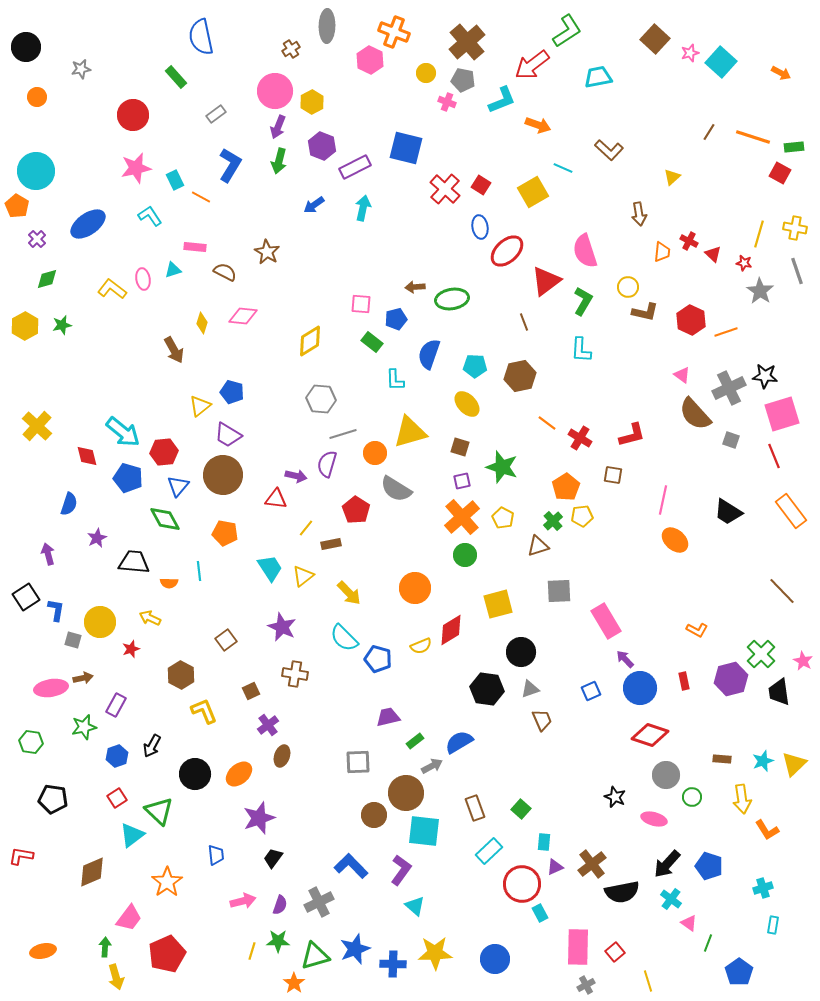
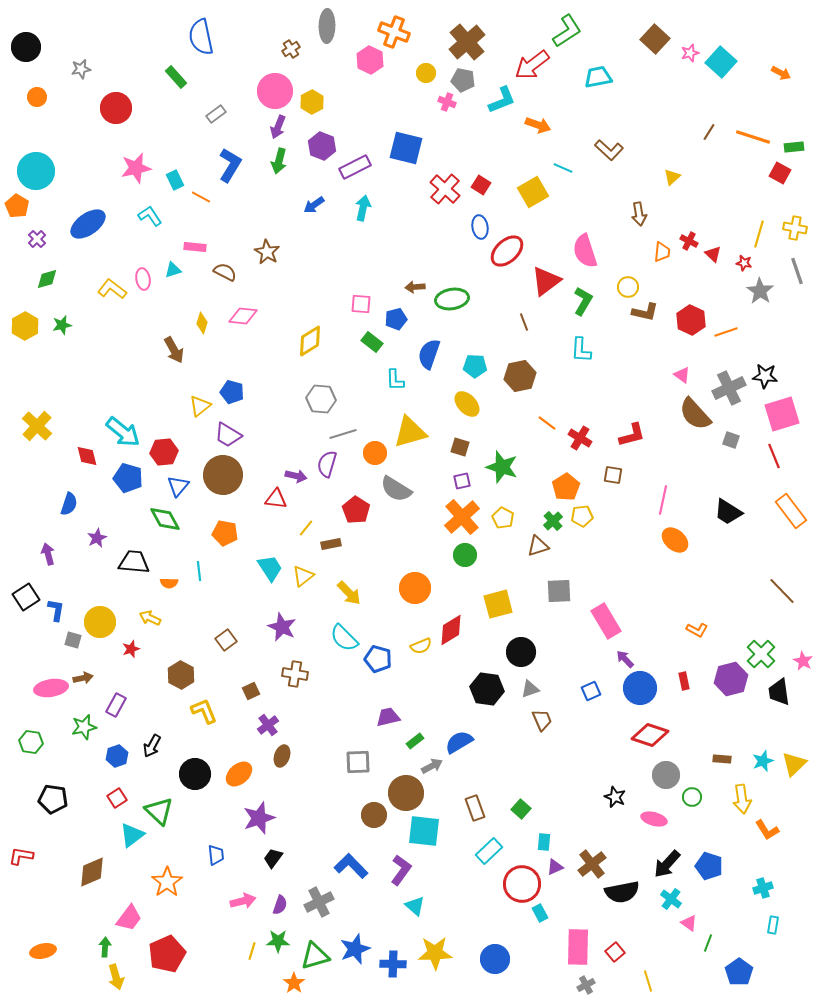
red circle at (133, 115): moved 17 px left, 7 px up
